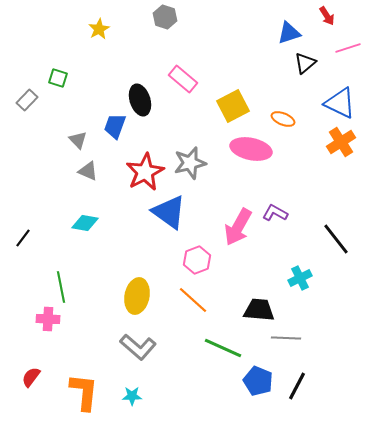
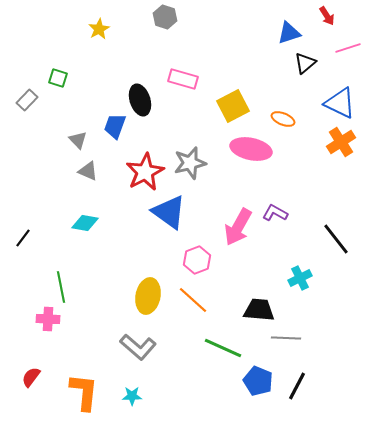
pink rectangle at (183, 79): rotated 24 degrees counterclockwise
yellow ellipse at (137, 296): moved 11 px right
